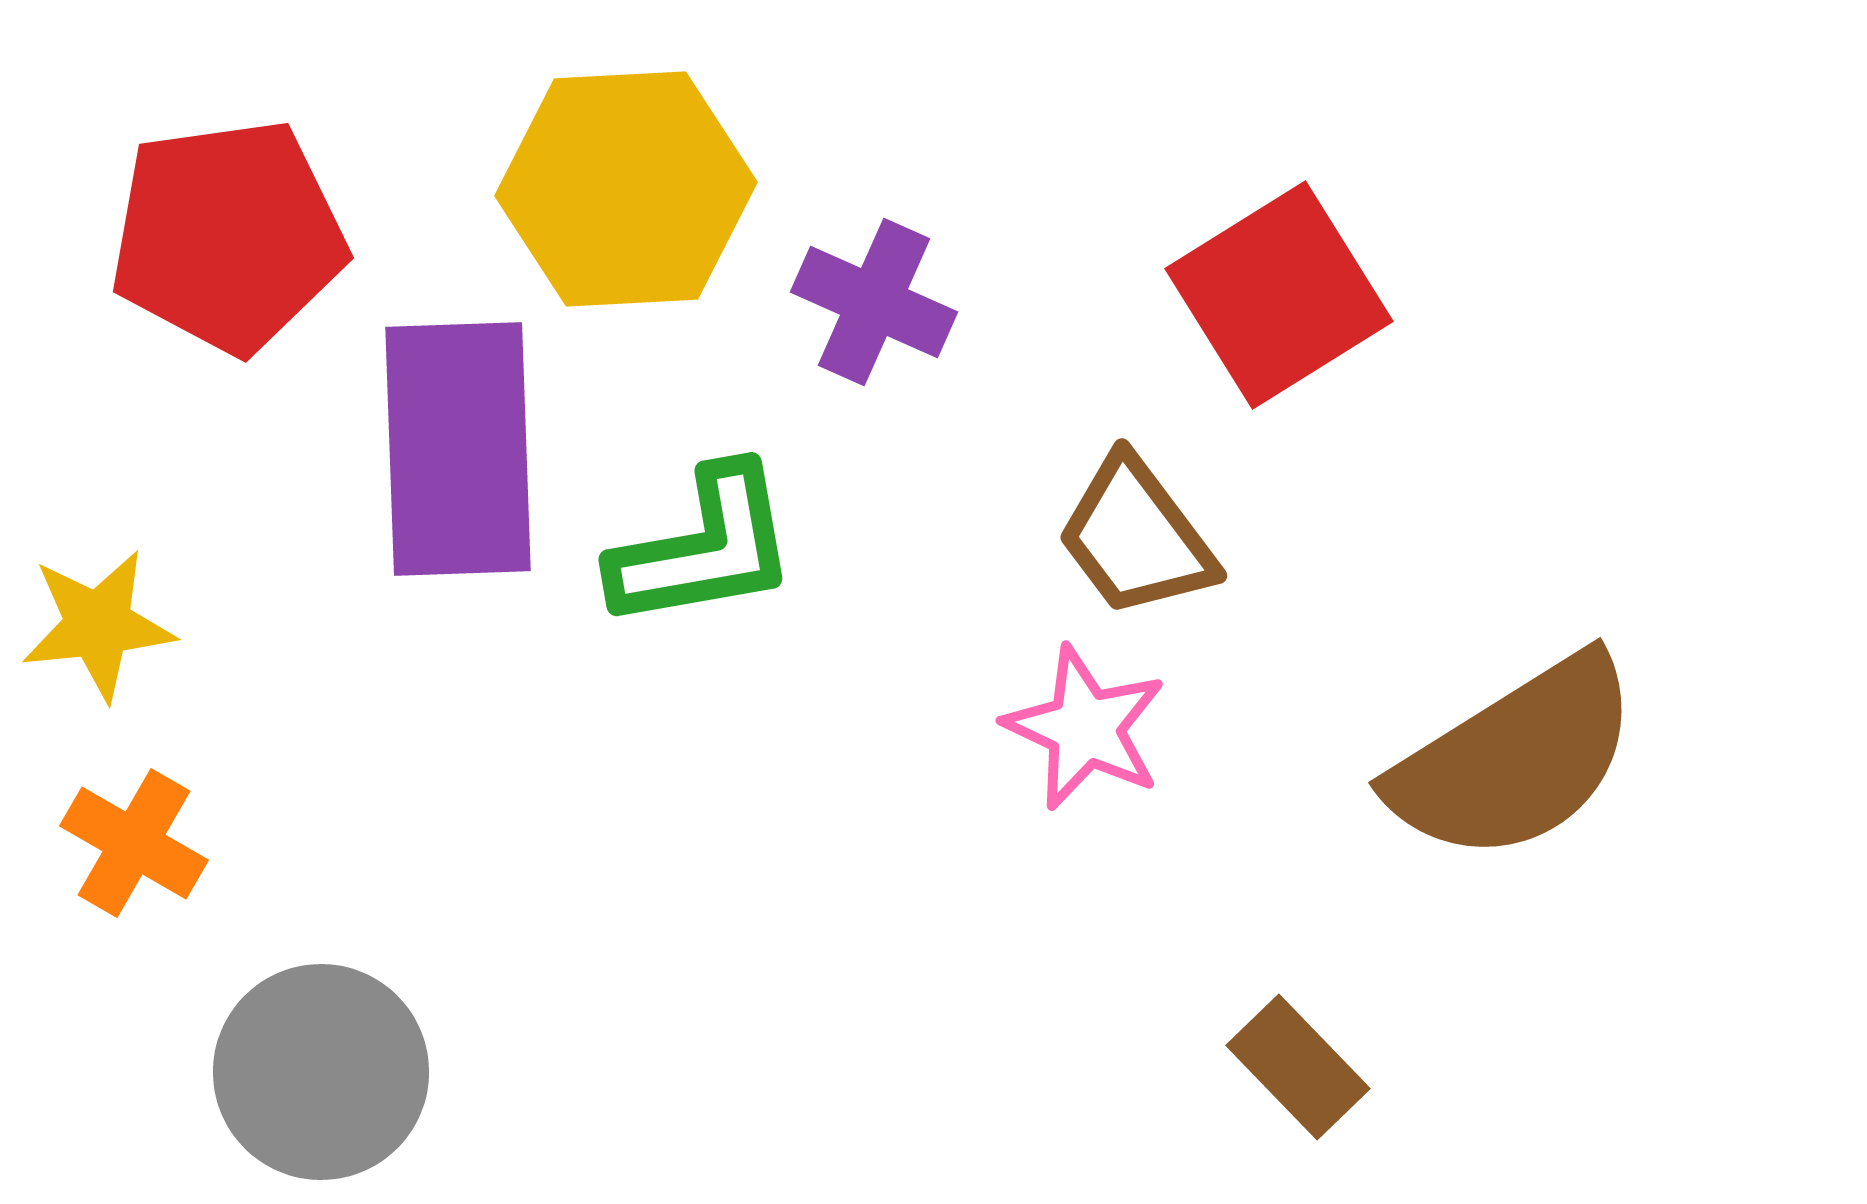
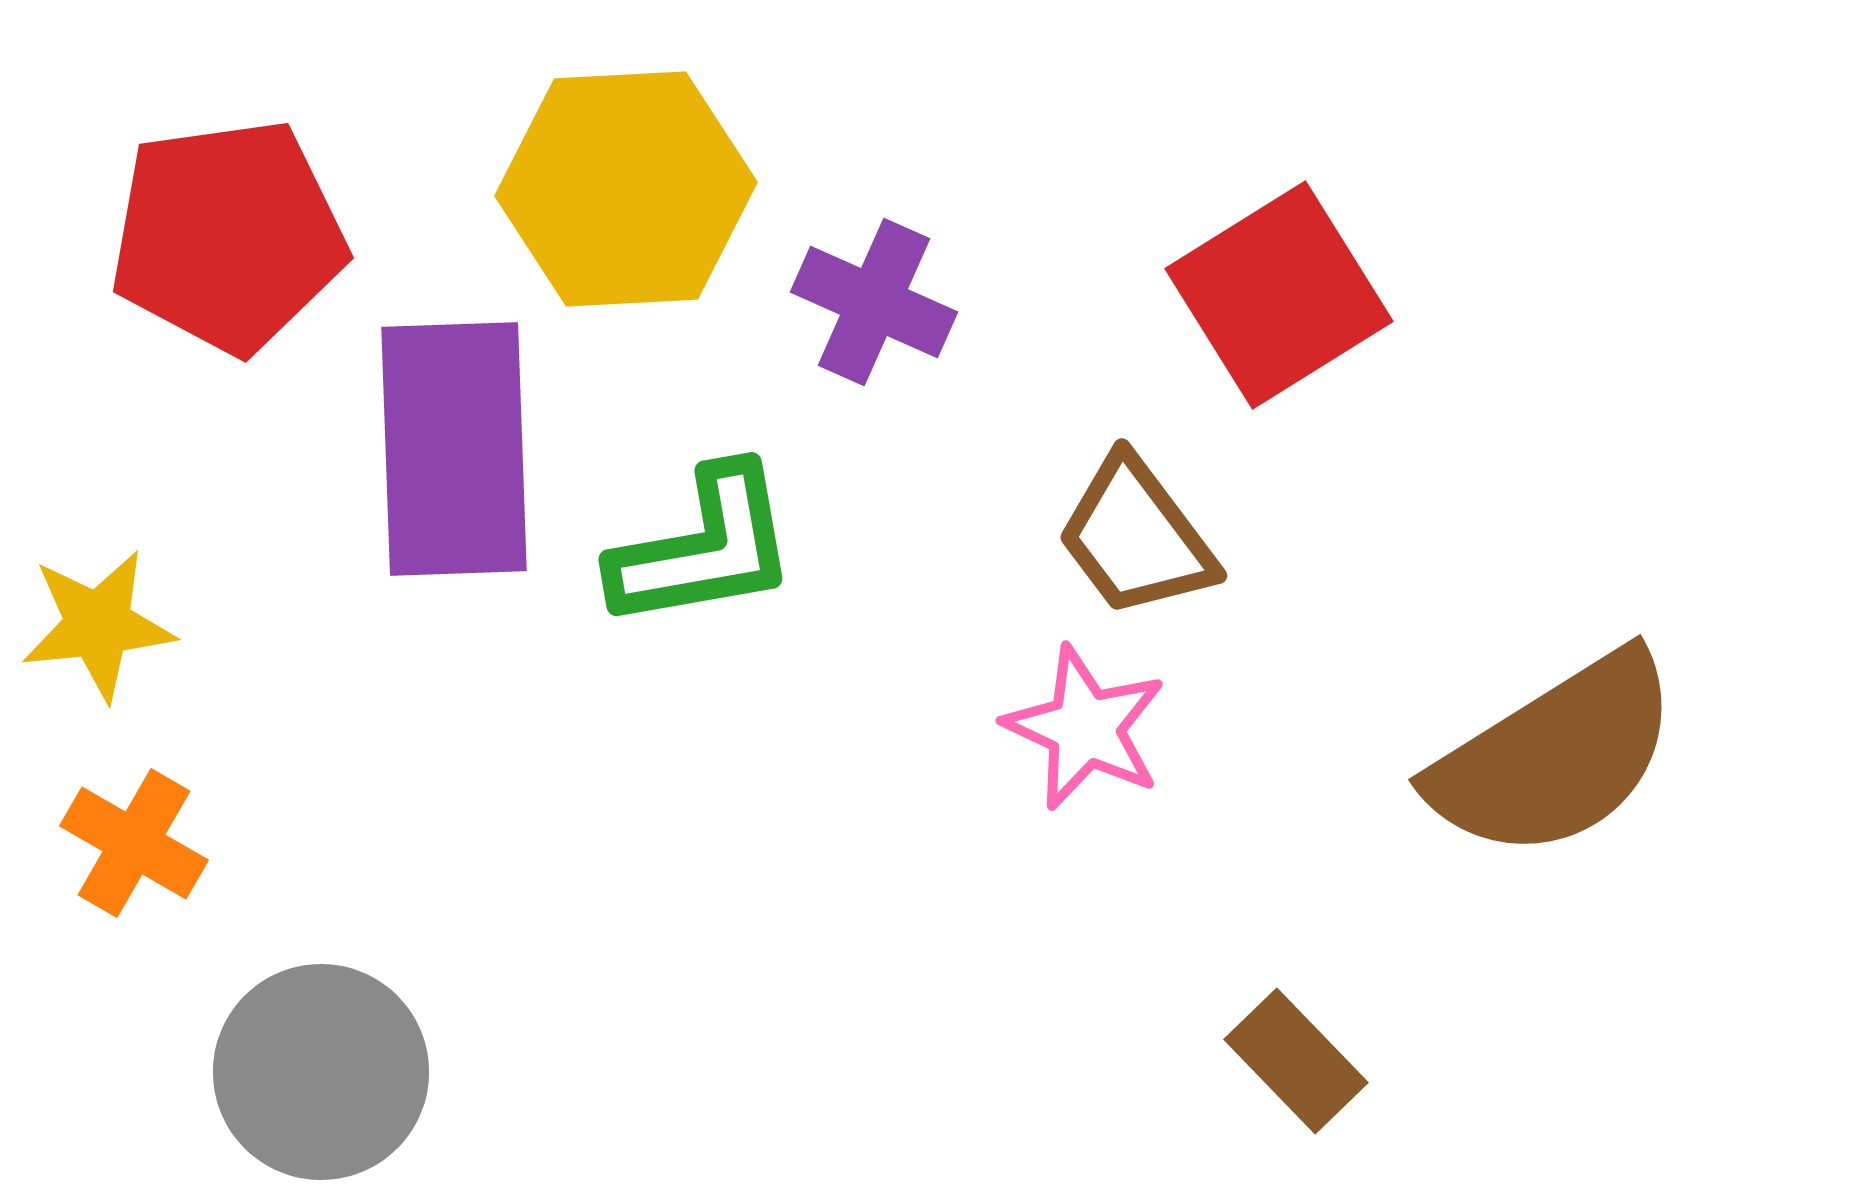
purple rectangle: moved 4 px left
brown semicircle: moved 40 px right, 3 px up
brown rectangle: moved 2 px left, 6 px up
